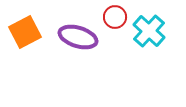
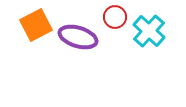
orange square: moved 11 px right, 7 px up
